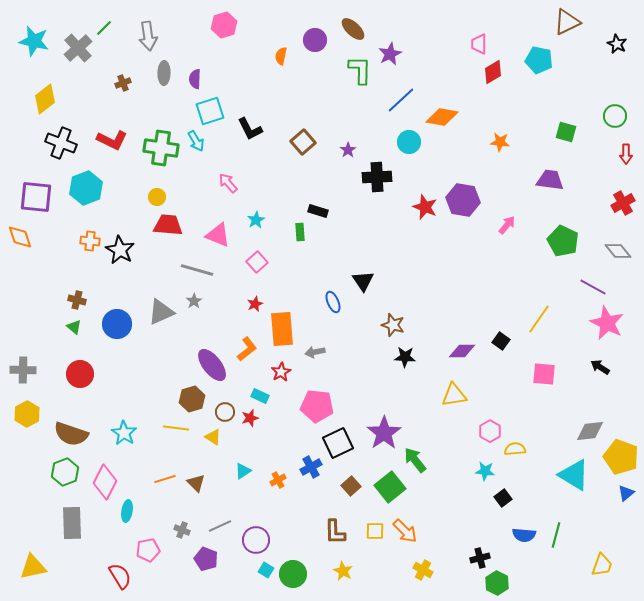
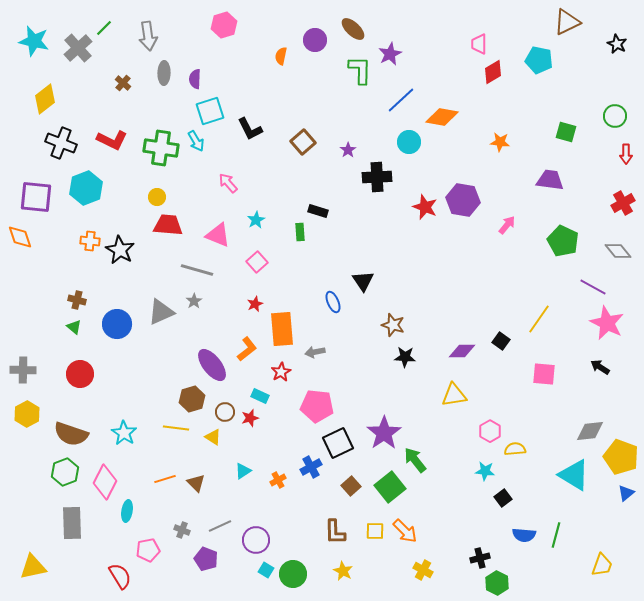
brown cross at (123, 83): rotated 28 degrees counterclockwise
